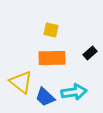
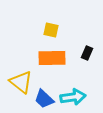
black rectangle: moved 3 px left; rotated 24 degrees counterclockwise
cyan arrow: moved 1 px left, 5 px down
blue trapezoid: moved 1 px left, 2 px down
